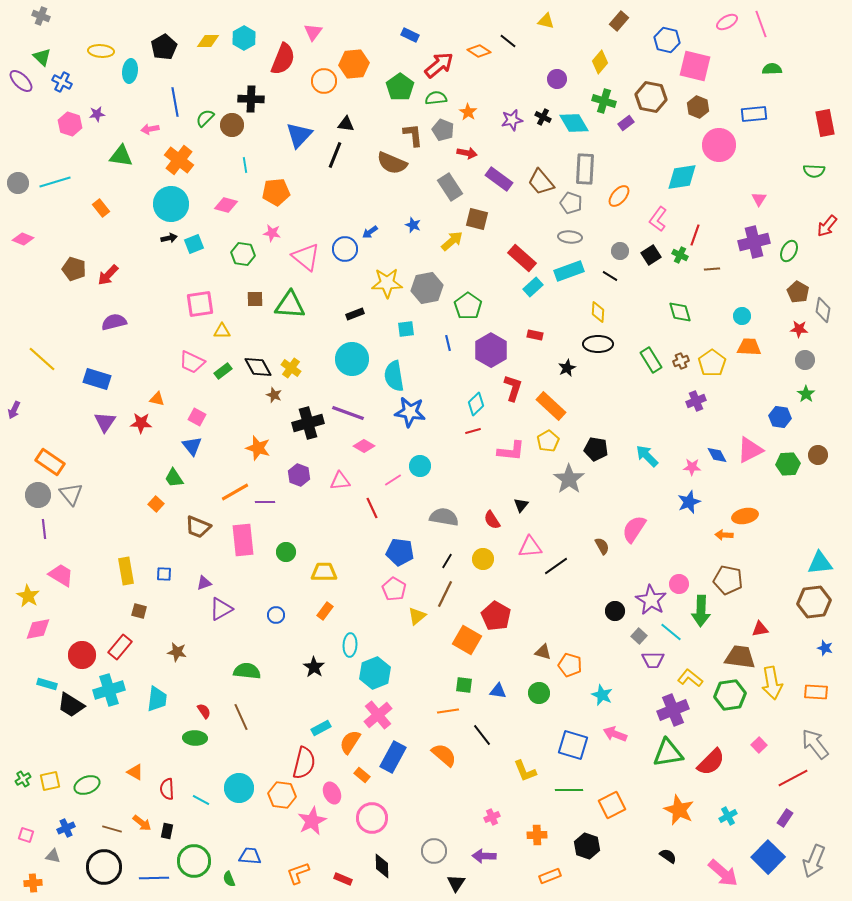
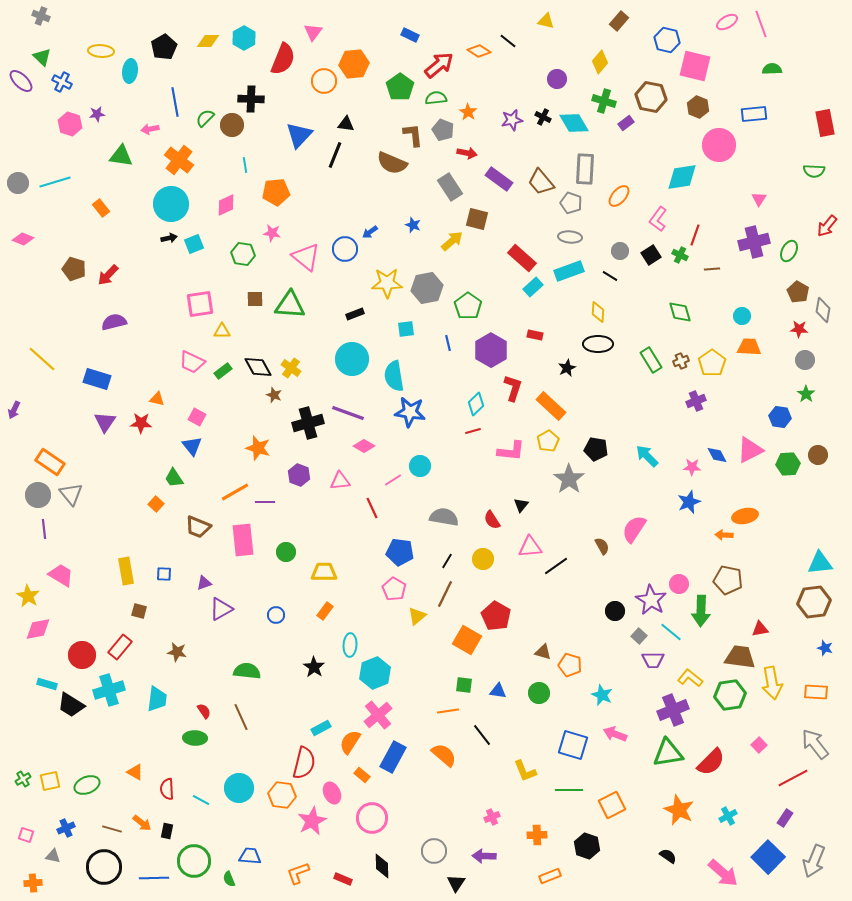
pink diamond at (226, 205): rotated 40 degrees counterclockwise
